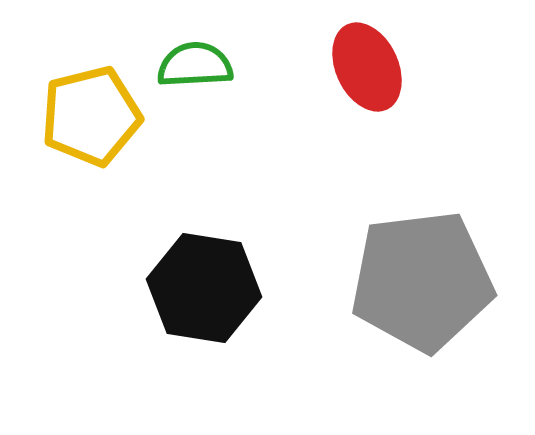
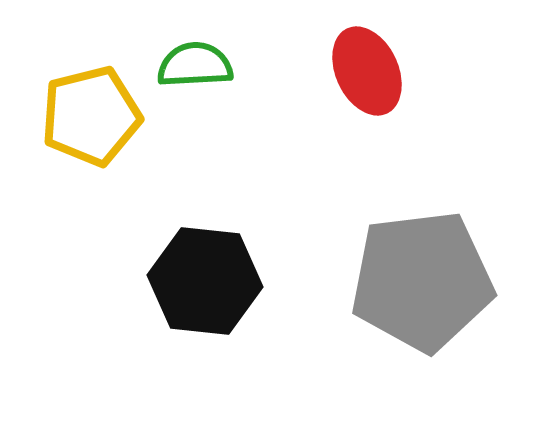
red ellipse: moved 4 px down
black hexagon: moved 1 px right, 7 px up; rotated 3 degrees counterclockwise
